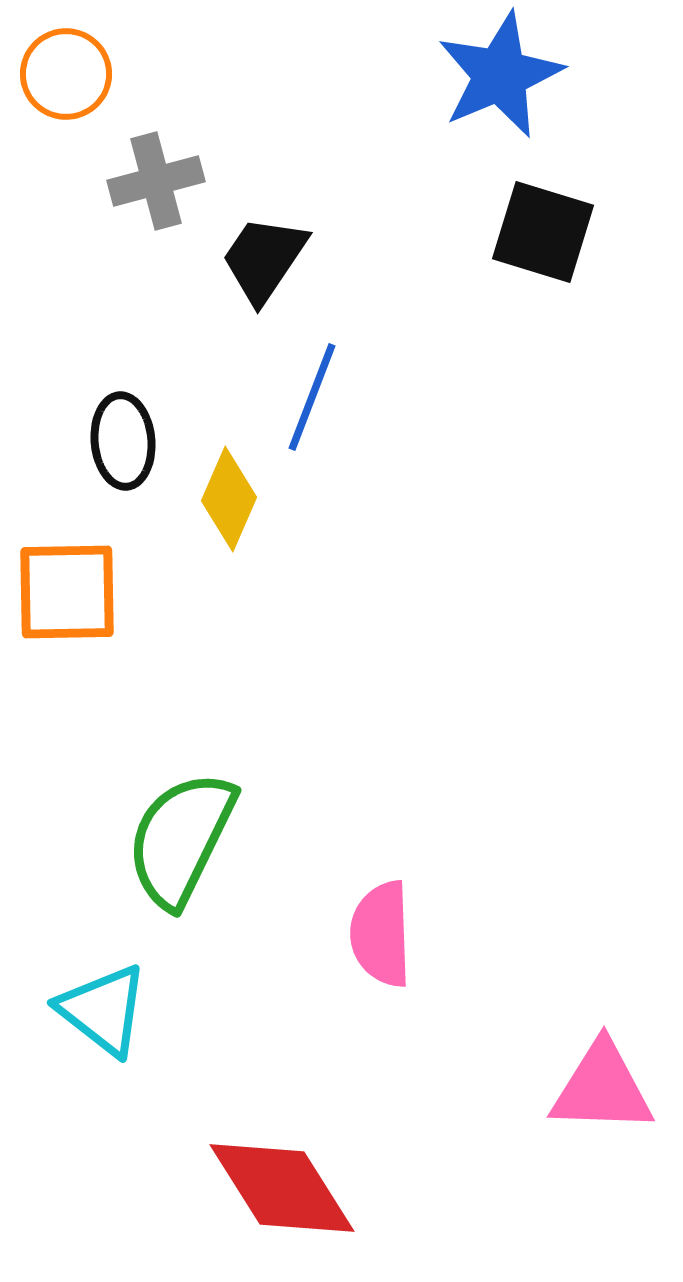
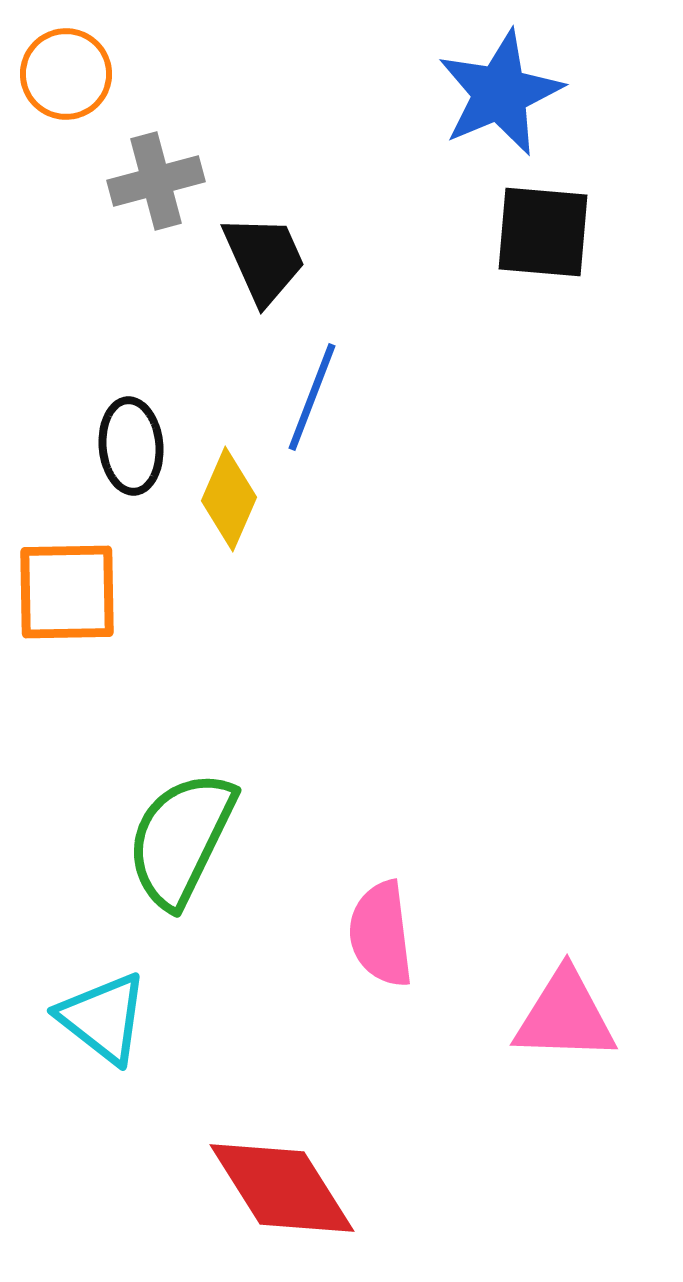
blue star: moved 18 px down
black square: rotated 12 degrees counterclockwise
black trapezoid: rotated 122 degrees clockwise
black ellipse: moved 8 px right, 5 px down
pink semicircle: rotated 5 degrees counterclockwise
cyan triangle: moved 8 px down
pink triangle: moved 37 px left, 72 px up
